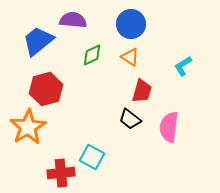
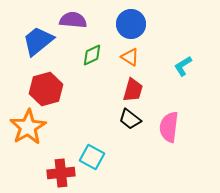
red trapezoid: moved 9 px left, 1 px up
